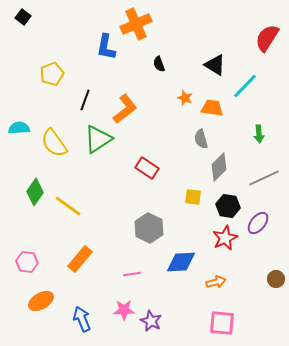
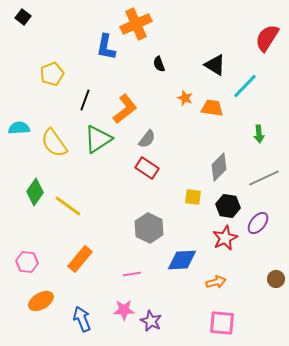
gray semicircle: moved 54 px left; rotated 126 degrees counterclockwise
blue diamond: moved 1 px right, 2 px up
